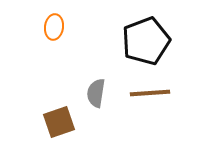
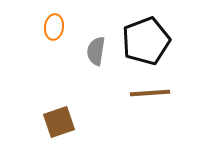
gray semicircle: moved 42 px up
